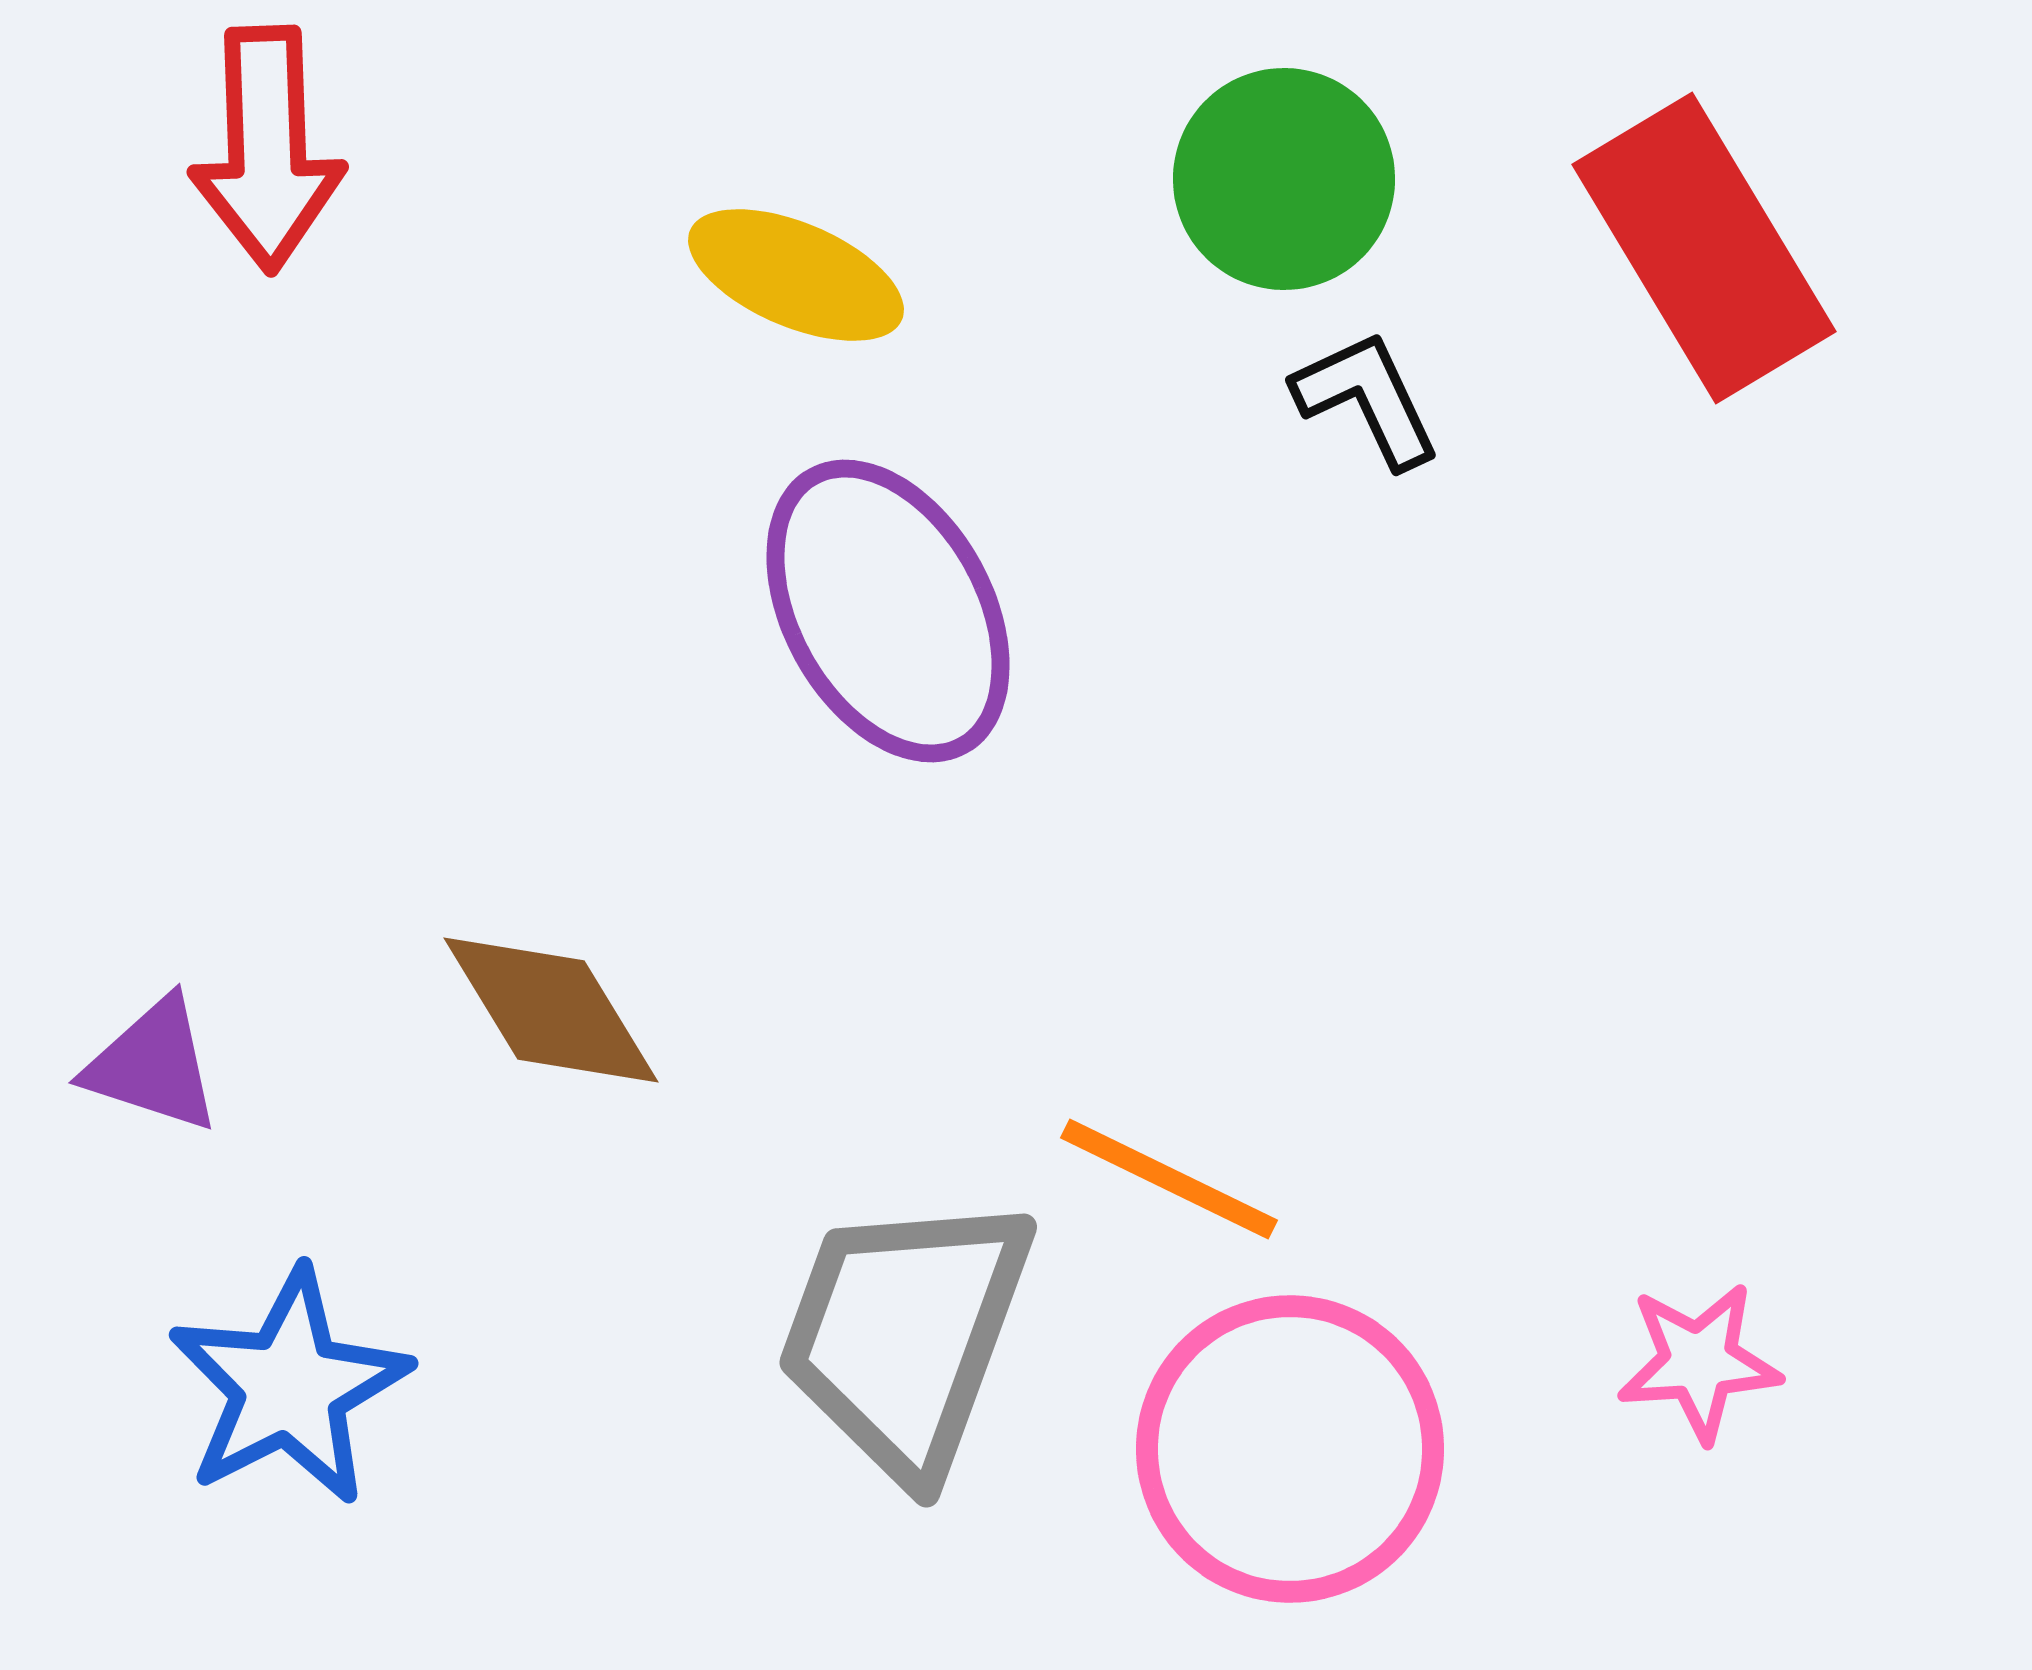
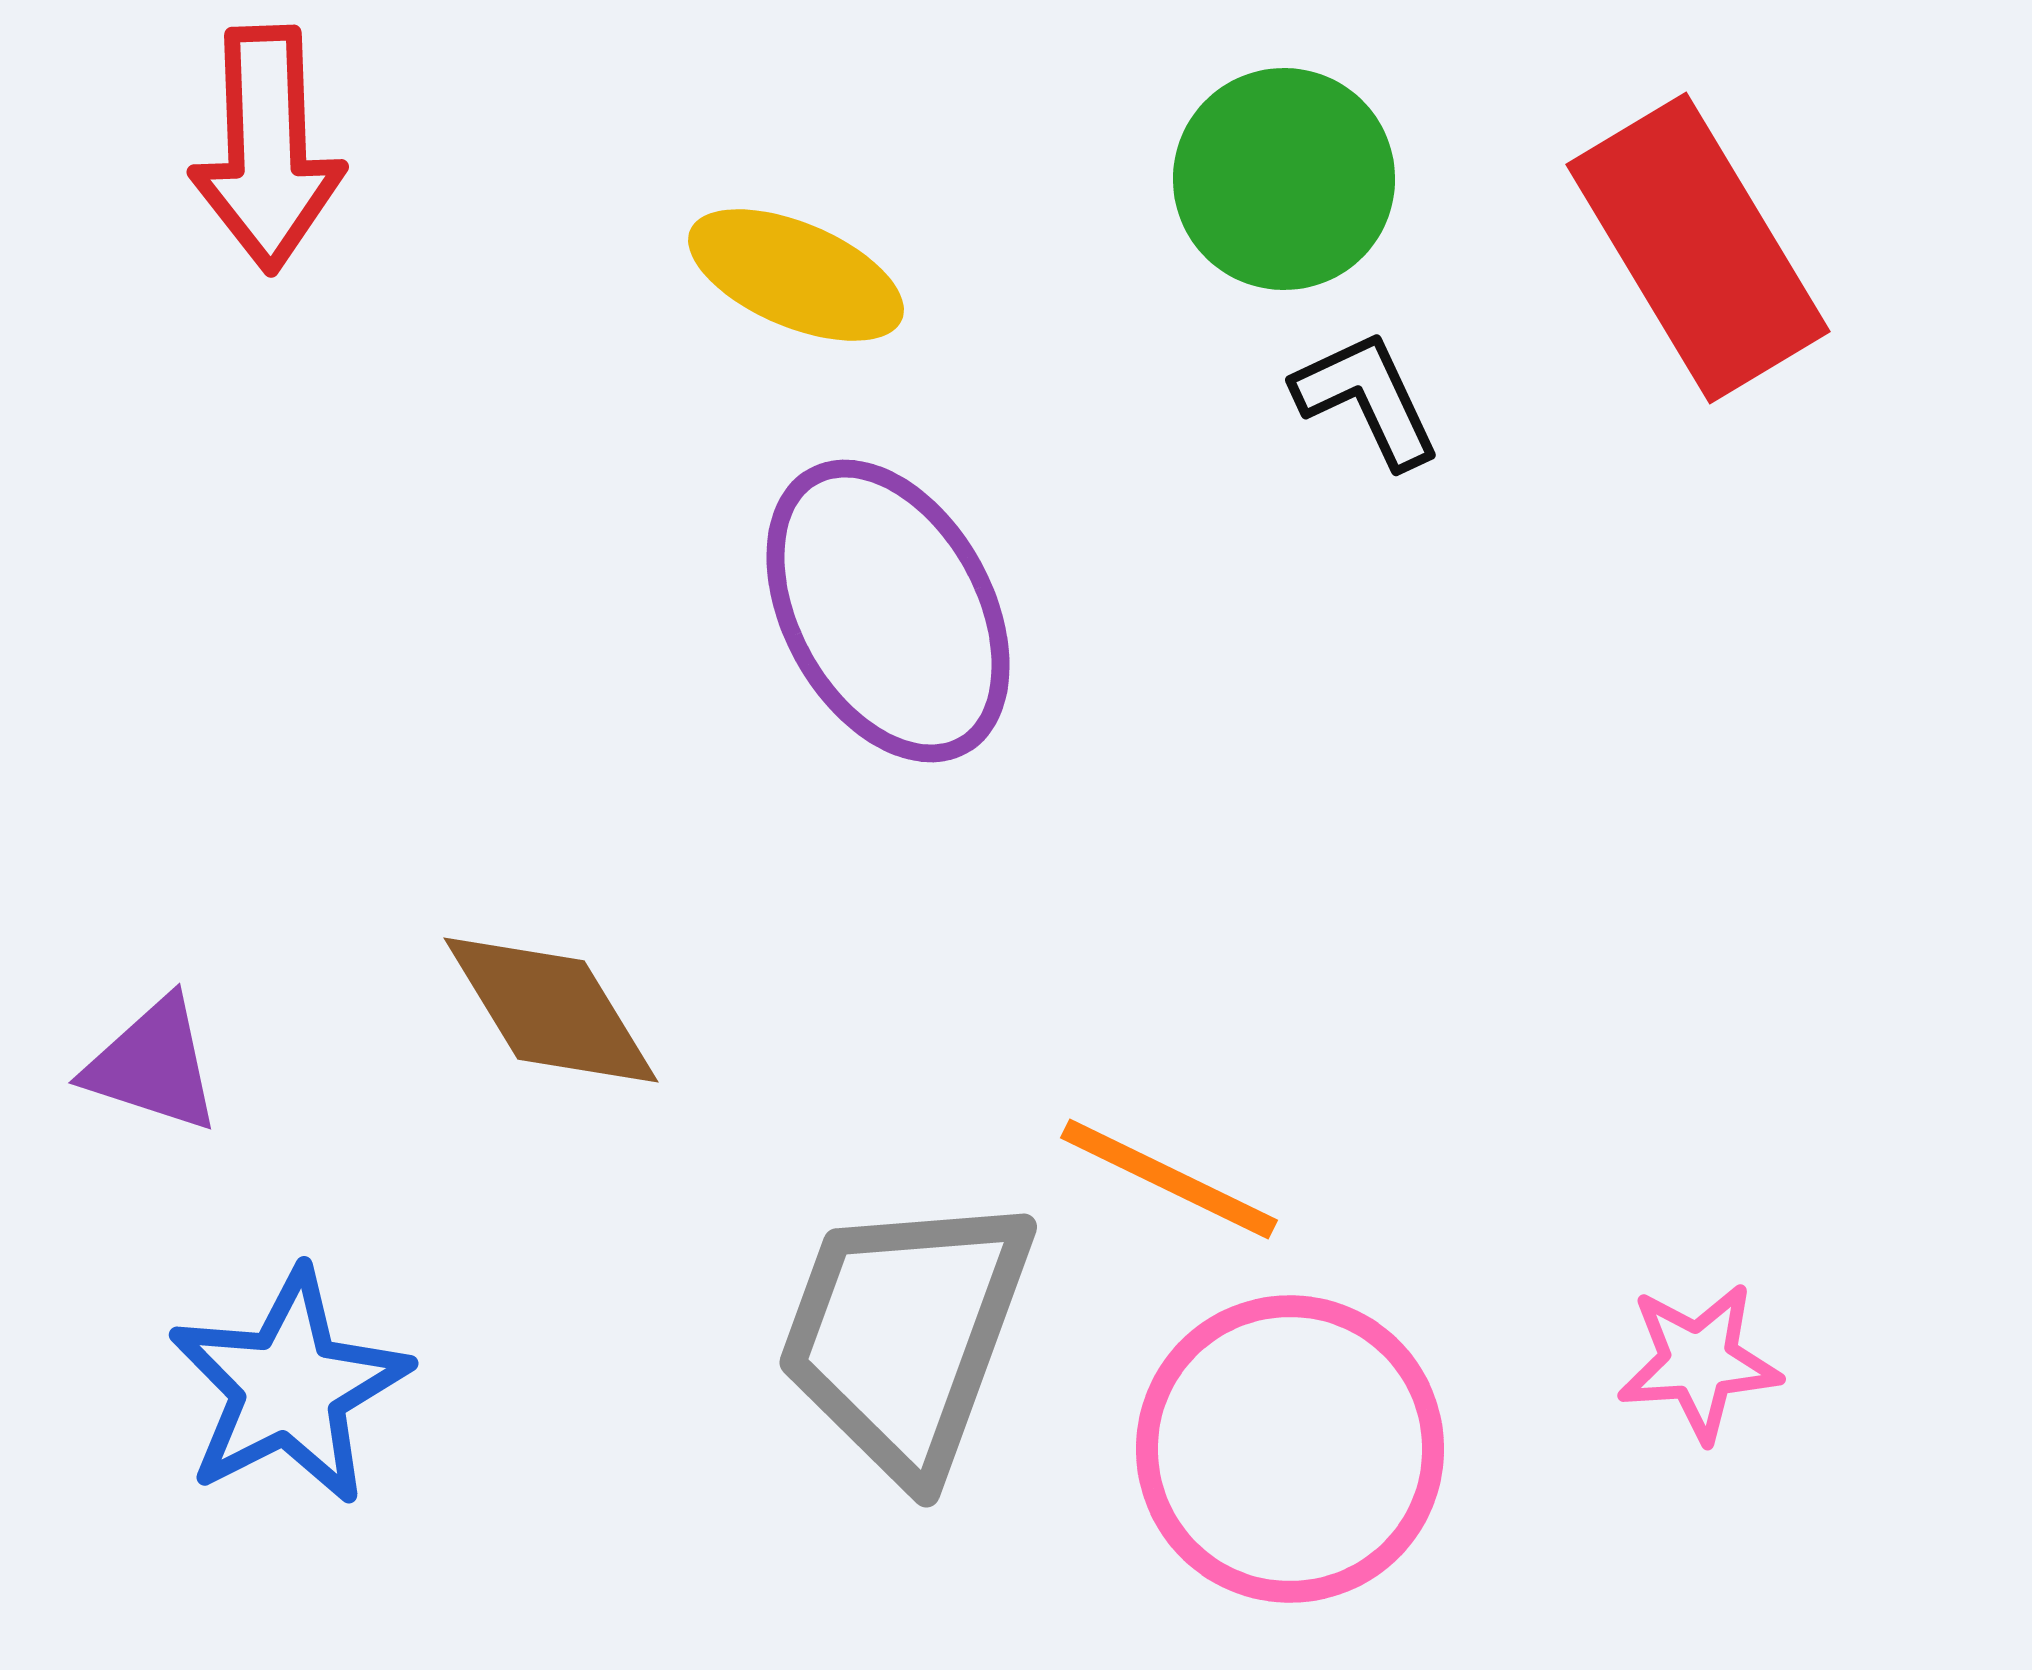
red rectangle: moved 6 px left
